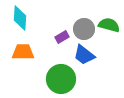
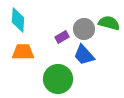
cyan diamond: moved 2 px left, 2 px down
green semicircle: moved 2 px up
blue trapezoid: rotated 10 degrees clockwise
green circle: moved 3 px left
